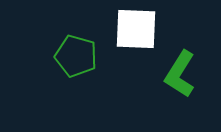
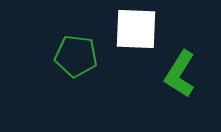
green pentagon: rotated 9 degrees counterclockwise
